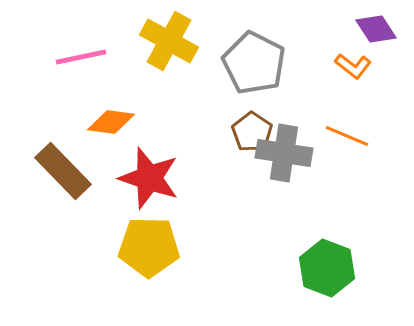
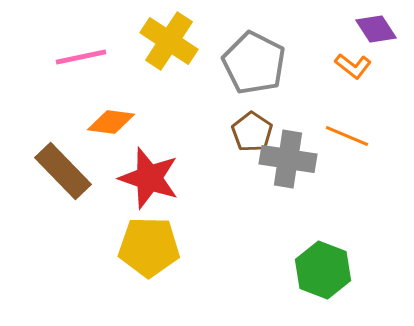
yellow cross: rotated 4 degrees clockwise
gray cross: moved 4 px right, 6 px down
green hexagon: moved 4 px left, 2 px down
